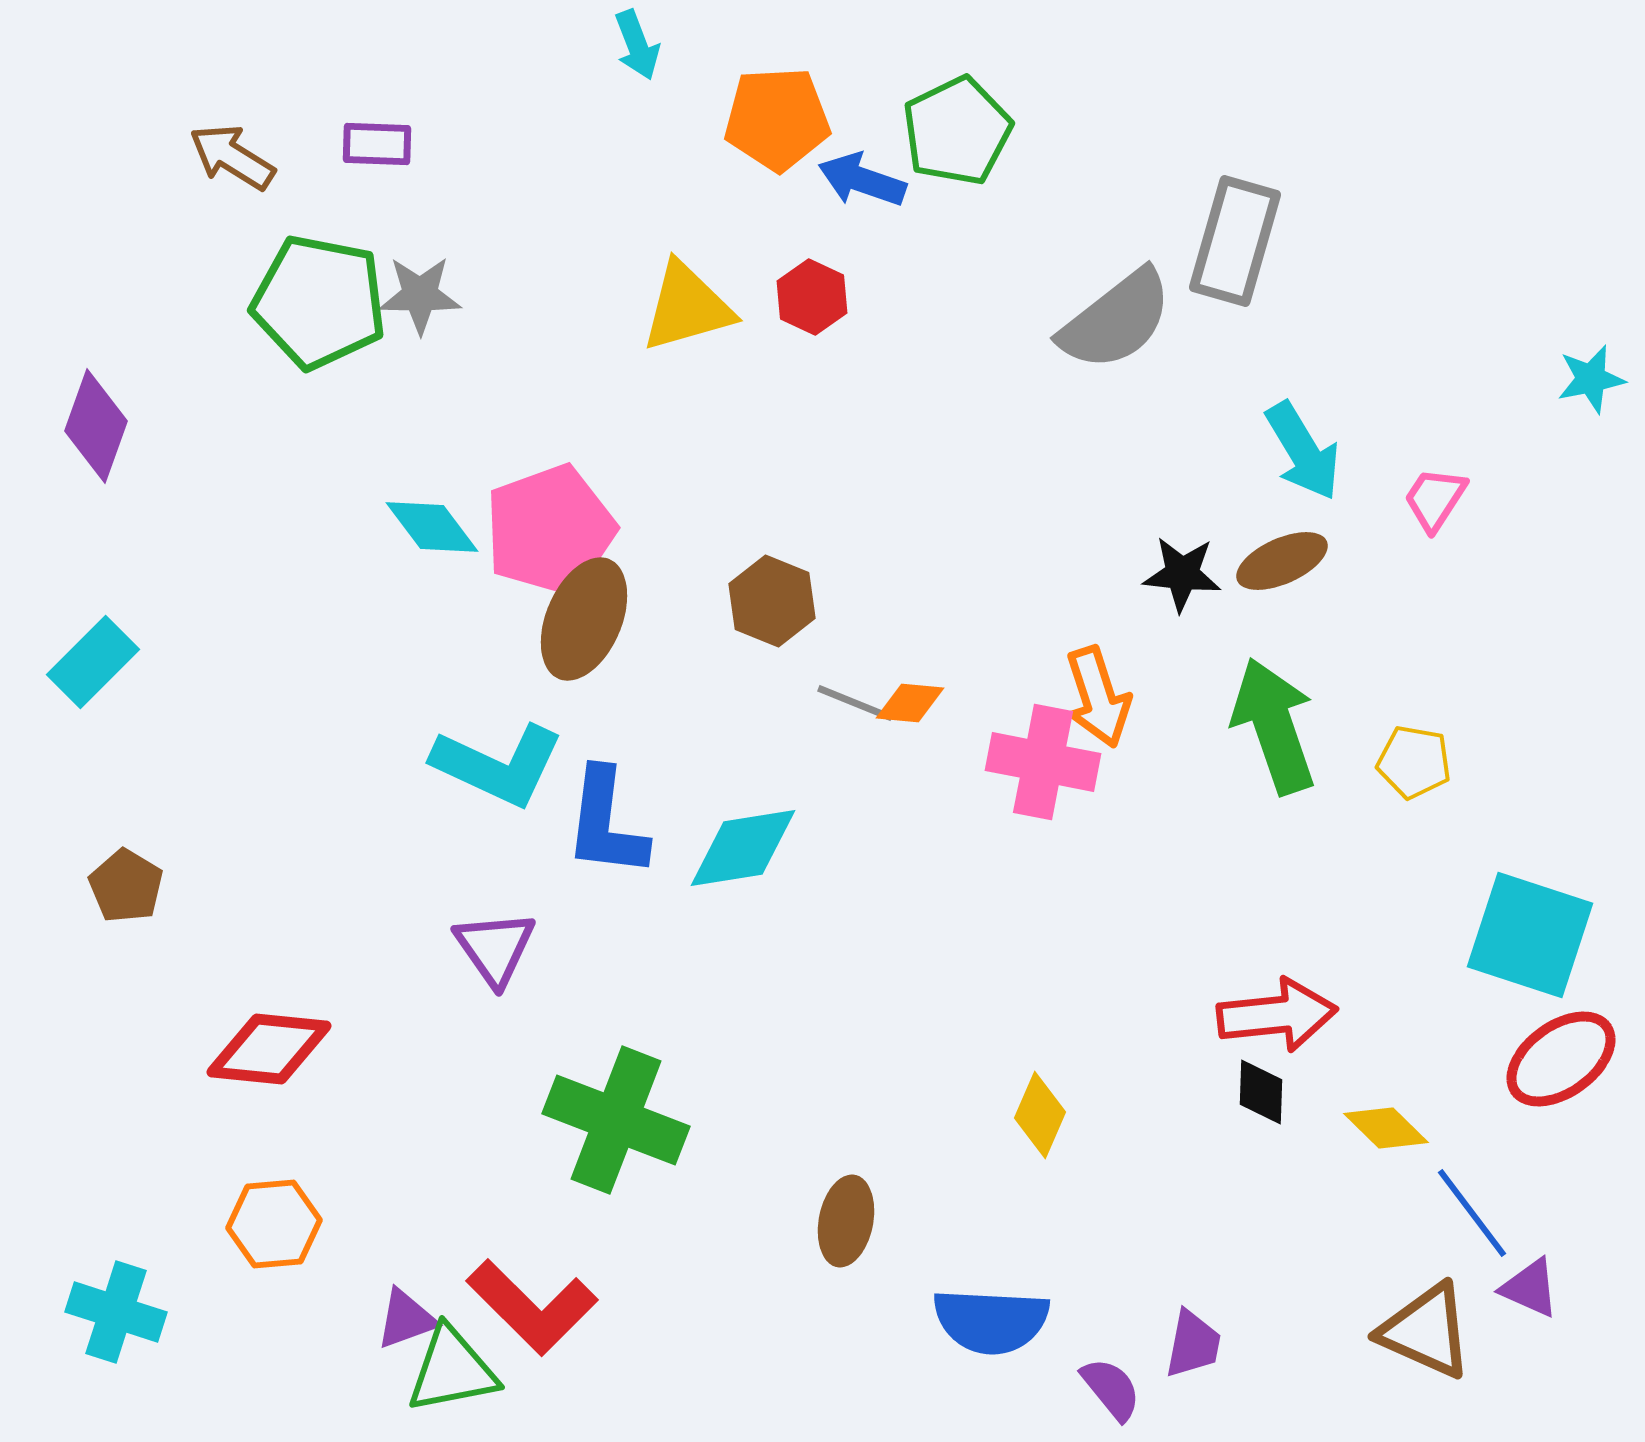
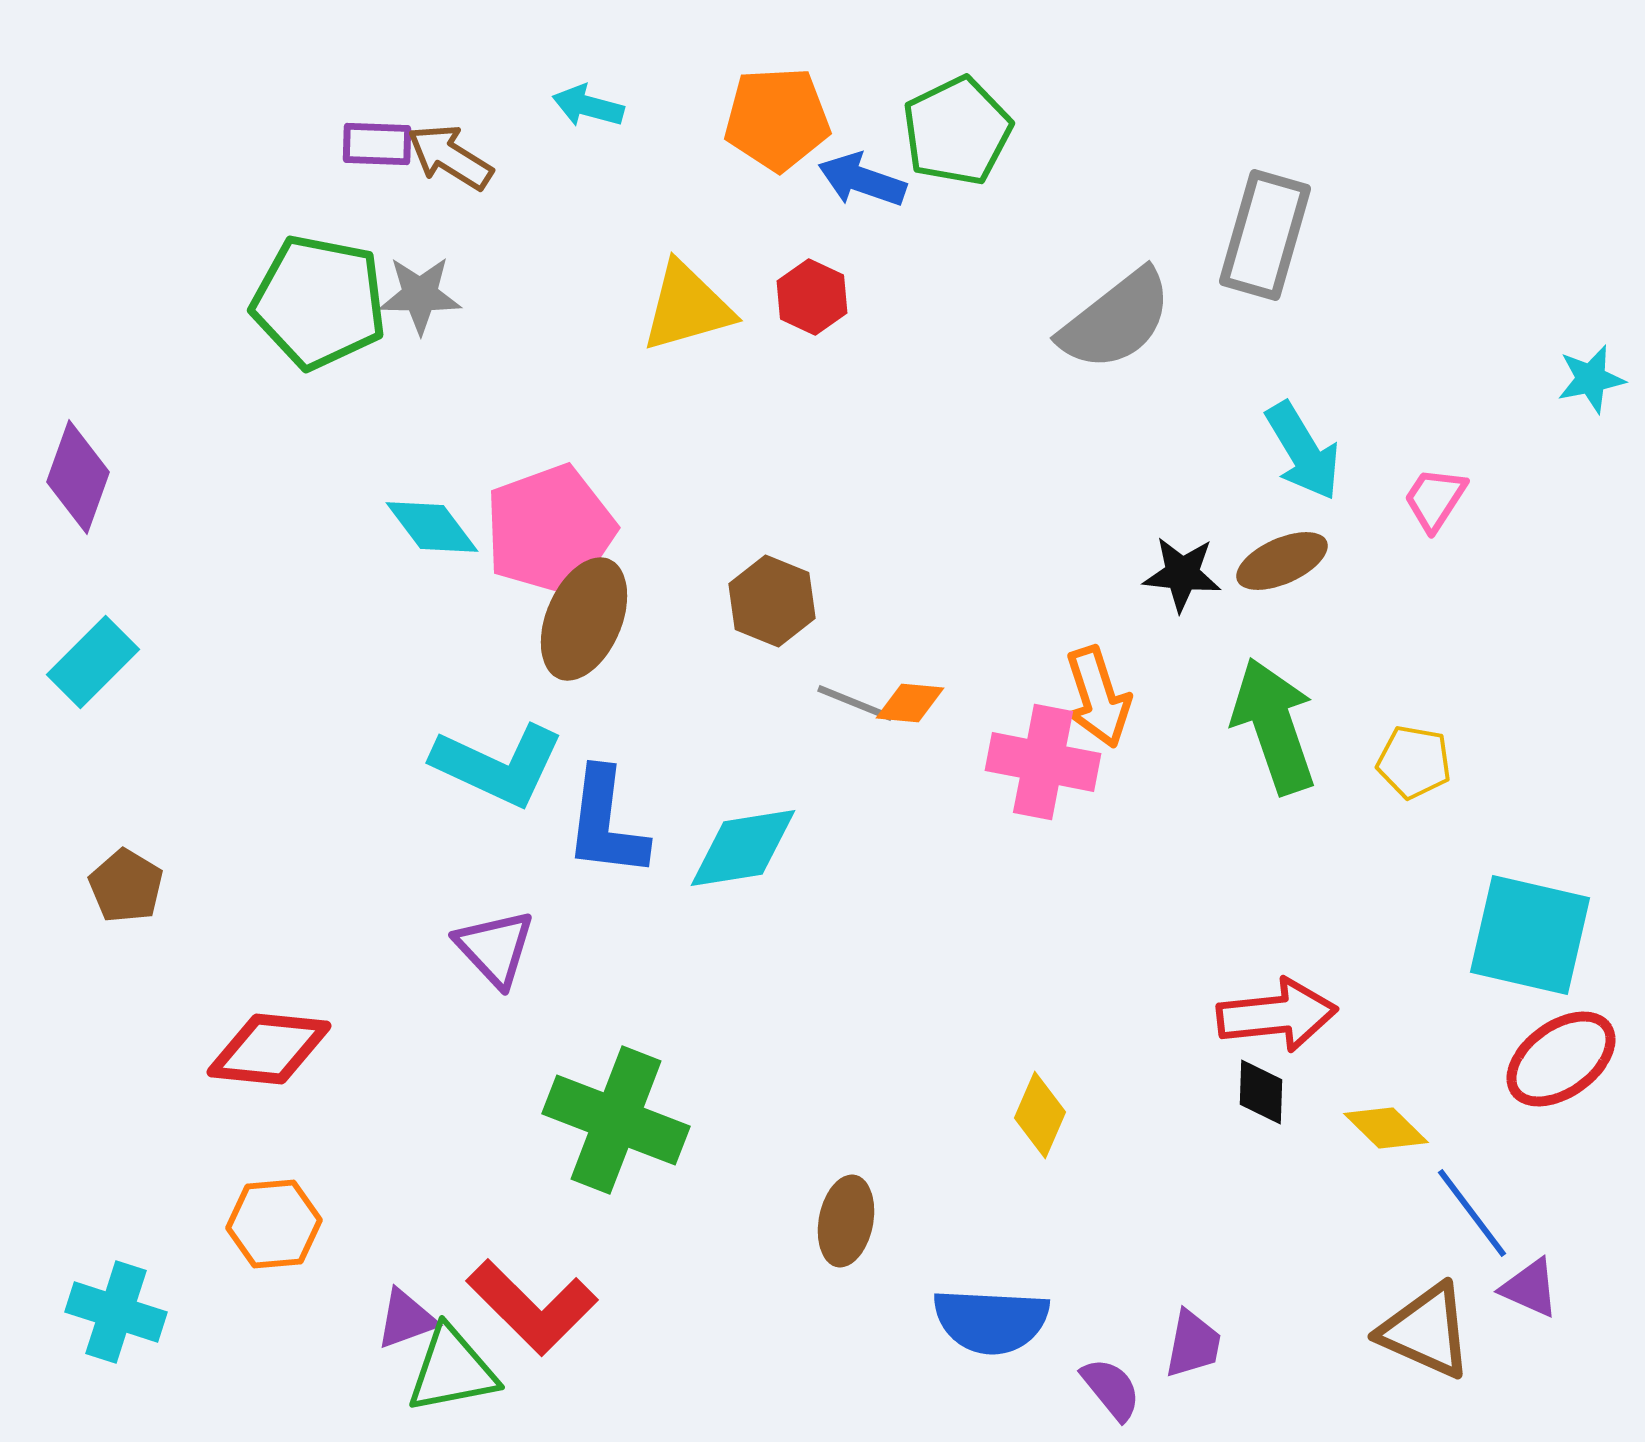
cyan arrow at (637, 45): moved 49 px left, 61 px down; rotated 126 degrees clockwise
brown arrow at (232, 157): moved 218 px right
gray rectangle at (1235, 241): moved 30 px right, 6 px up
purple diamond at (96, 426): moved 18 px left, 51 px down
cyan square at (1530, 935): rotated 5 degrees counterclockwise
purple triangle at (495, 948): rotated 8 degrees counterclockwise
